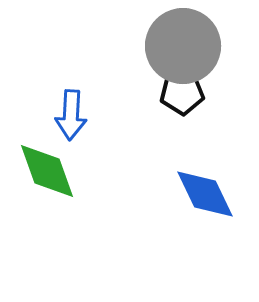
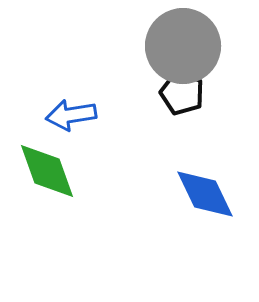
black pentagon: rotated 24 degrees clockwise
blue arrow: rotated 78 degrees clockwise
